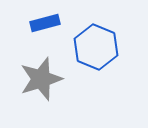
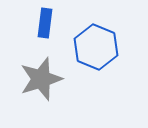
blue rectangle: rotated 68 degrees counterclockwise
